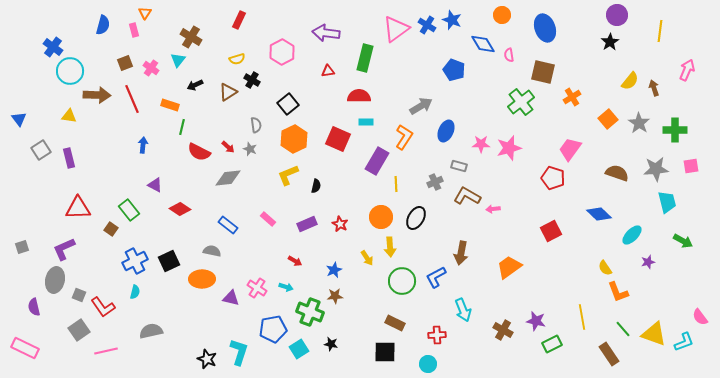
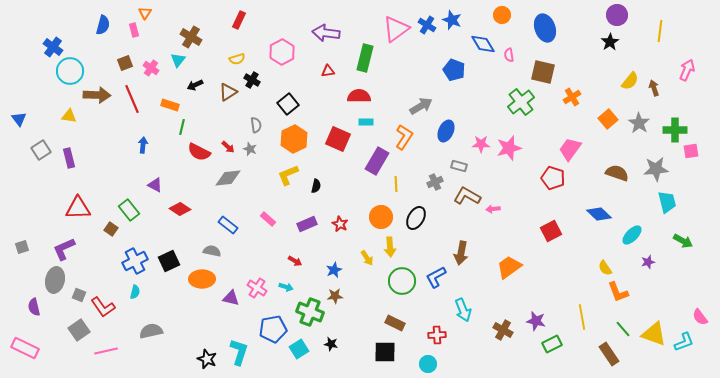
pink square at (691, 166): moved 15 px up
